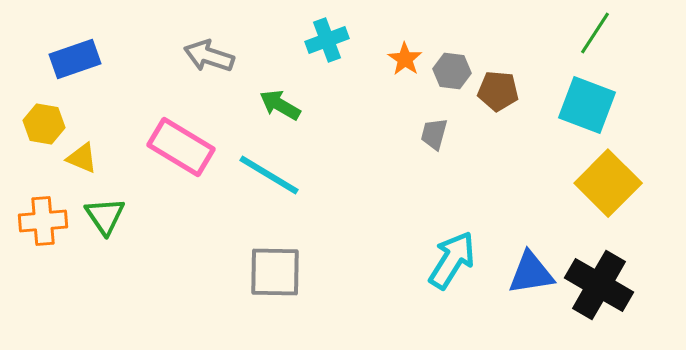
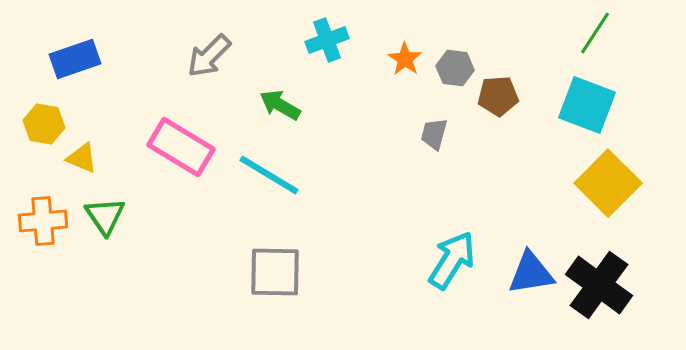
gray arrow: rotated 63 degrees counterclockwise
gray hexagon: moved 3 px right, 3 px up
brown pentagon: moved 5 px down; rotated 9 degrees counterclockwise
black cross: rotated 6 degrees clockwise
